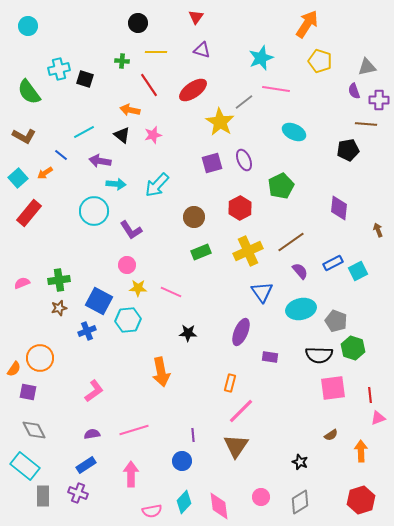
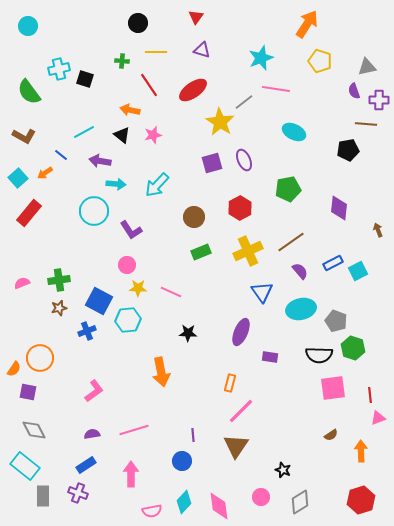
green pentagon at (281, 186): moved 7 px right, 3 px down; rotated 15 degrees clockwise
black star at (300, 462): moved 17 px left, 8 px down
